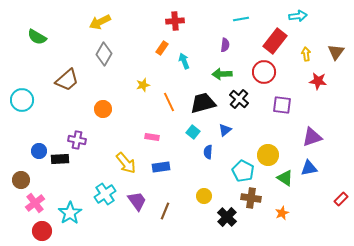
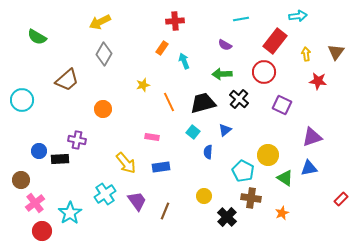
purple semicircle at (225, 45): rotated 112 degrees clockwise
purple square at (282, 105): rotated 18 degrees clockwise
